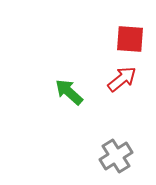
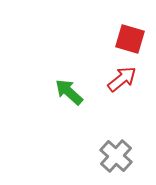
red square: rotated 12 degrees clockwise
gray cross: rotated 16 degrees counterclockwise
